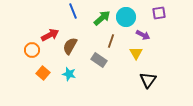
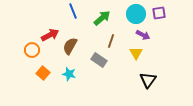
cyan circle: moved 10 px right, 3 px up
